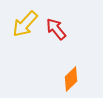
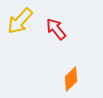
yellow arrow: moved 5 px left, 3 px up
